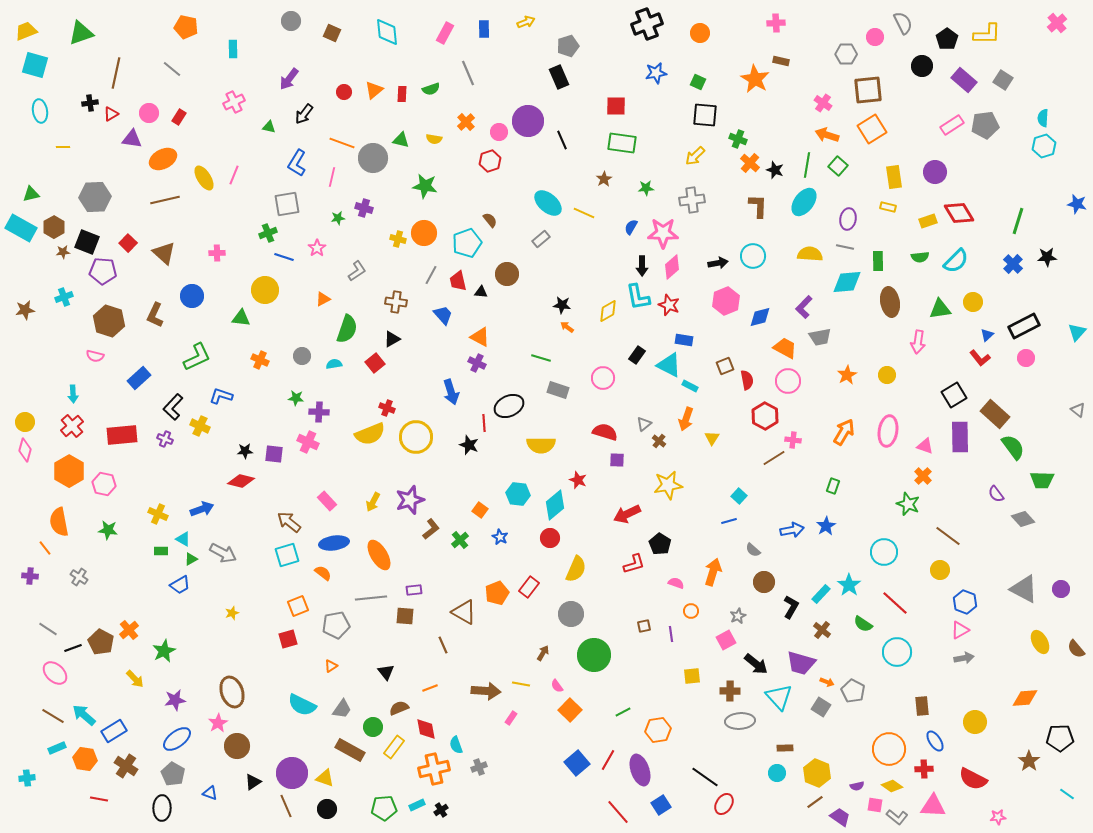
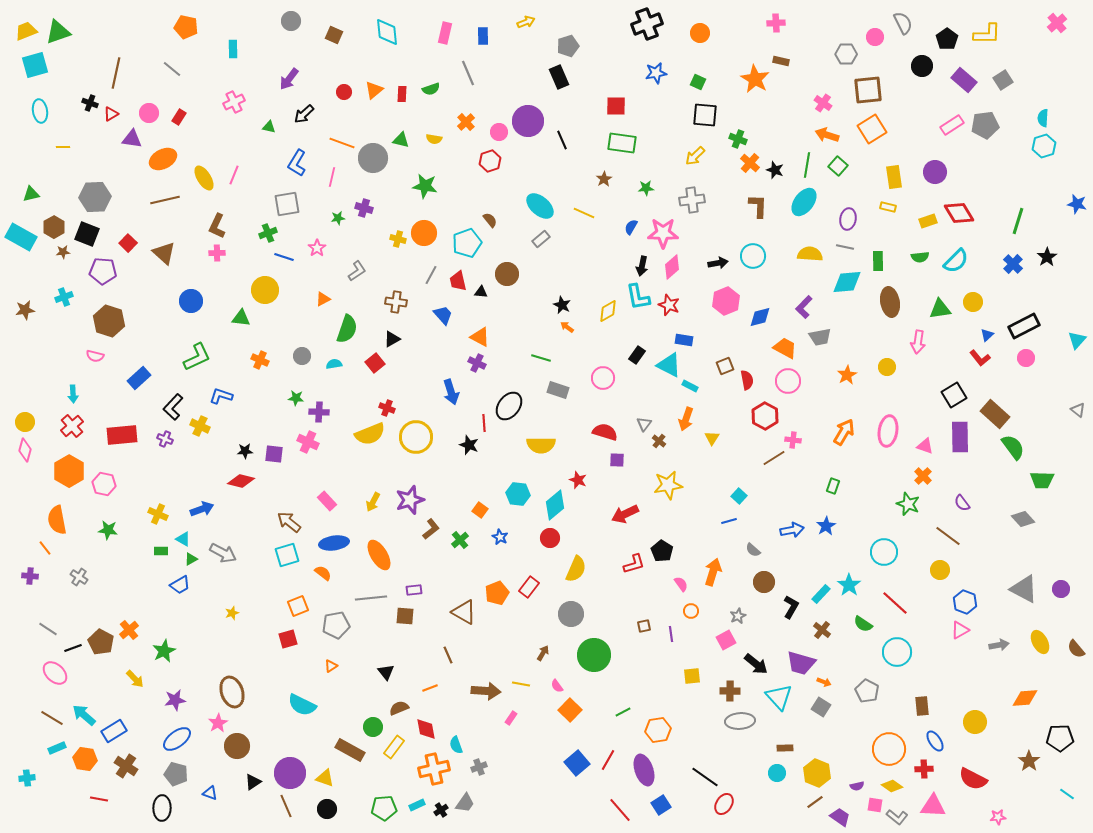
blue rectangle at (484, 29): moved 1 px left, 7 px down
green triangle at (81, 33): moved 23 px left, 1 px up
brown square at (332, 33): moved 2 px right, 2 px down
pink rectangle at (445, 33): rotated 15 degrees counterclockwise
cyan square at (35, 65): rotated 32 degrees counterclockwise
gray square at (1003, 80): rotated 24 degrees clockwise
black cross at (90, 103): rotated 28 degrees clockwise
black arrow at (304, 114): rotated 10 degrees clockwise
cyan ellipse at (548, 203): moved 8 px left, 3 px down
cyan rectangle at (21, 228): moved 9 px down
black square at (87, 242): moved 8 px up
black star at (1047, 257): rotated 30 degrees counterclockwise
black arrow at (642, 266): rotated 12 degrees clockwise
blue circle at (192, 296): moved 1 px left, 5 px down
black star at (562, 305): rotated 18 degrees clockwise
brown L-shape at (155, 315): moved 62 px right, 89 px up
cyan triangle at (1077, 332): moved 8 px down
yellow circle at (887, 375): moved 8 px up
black ellipse at (509, 406): rotated 28 degrees counterclockwise
gray triangle at (644, 424): rotated 14 degrees counterclockwise
purple semicircle at (996, 494): moved 34 px left, 9 px down
red arrow at (627, 514): moved 2 px left
orange semicircle at (59, 522): moved 2 px left, 2 px up
black pentagon at (660, 544): moved 2 px right, 7 px down
pink semicircle at (676, 583): moved 5 px right, 1 px down; rotated 35 degrees clockwise
brown line at (443, 645): moved 5 px right, 10 px down
gray arrow at (964, 658): moved 35 px right, 13 px up
orange arrow at (827, 682): moved 3 px left
gray pentagon at (853, 691): moved 14 px right
gray trapezoid at (342, 709): moved 123 px right, 94 px down
brown line at (53, 716): moved 1 px left, 2 px down
purple ellipse at (640, 770): moved 4 px right
purple circle at (292, 773): moved 2 px left
gray pentagon at (173, 774): moved 3 px right; rotated 15 degrees counterclockwise
red line at (618, 812): moved 2 px right, 2 px up
